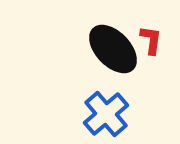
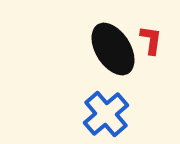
black ellipse: rotated 12 degrees clockwise
